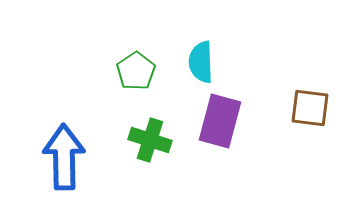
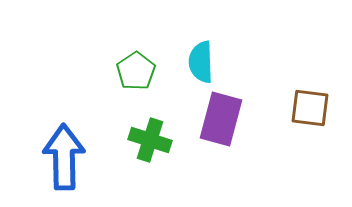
purple rectangle: moved 1 px right, 2 px up
